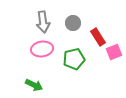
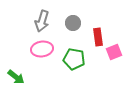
gray arrow: moved 1 px left, 1 px up; rotated 25 degrees clockwise
red rectangle: rotated 24 degrees clockwise
green pentagon: rotated 25 degrees clockwise
green arrow: moved 18 px left, 8 px up; rotated 12 degrees clockwise
